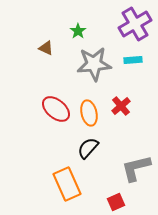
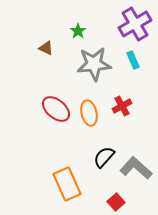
cyan rectangle: rotated 72 degrees clockwise
red cross: moved 1 px right; rotated 12 degrees clockwise
black semicircle: moved 16 px right, 9 px down
gray L-shape: rotated 56 degrees clockwise
red square: rotated 18 degrees counterclockwise
